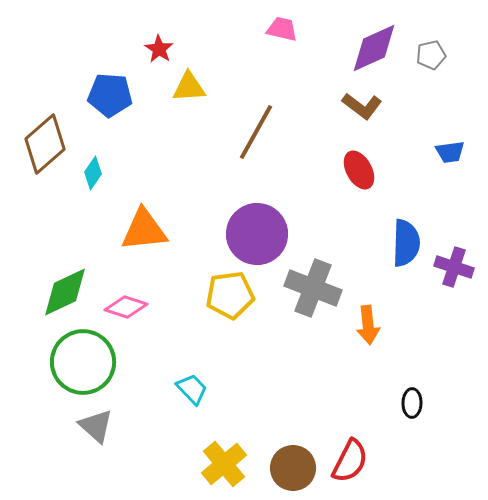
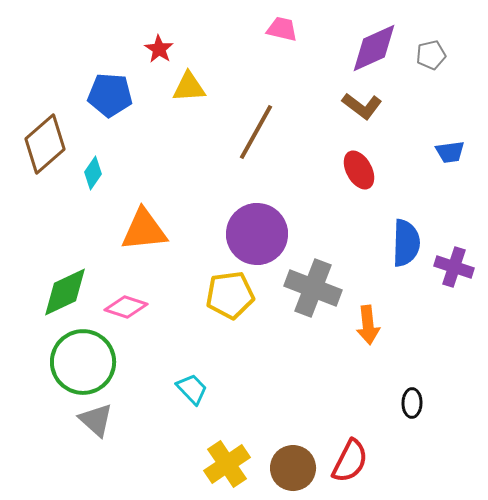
gray triangle: moved 6 px up
yellow cross: moved 3 px right; rotated 6 degrees clockwise
